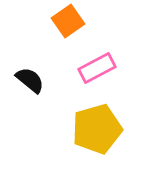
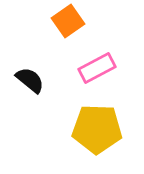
yellow pentagon: rotated 18 degrees clockwise
